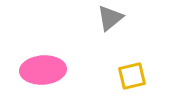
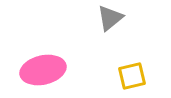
pink ellipse: rotated 9 degrees counterclockwise
